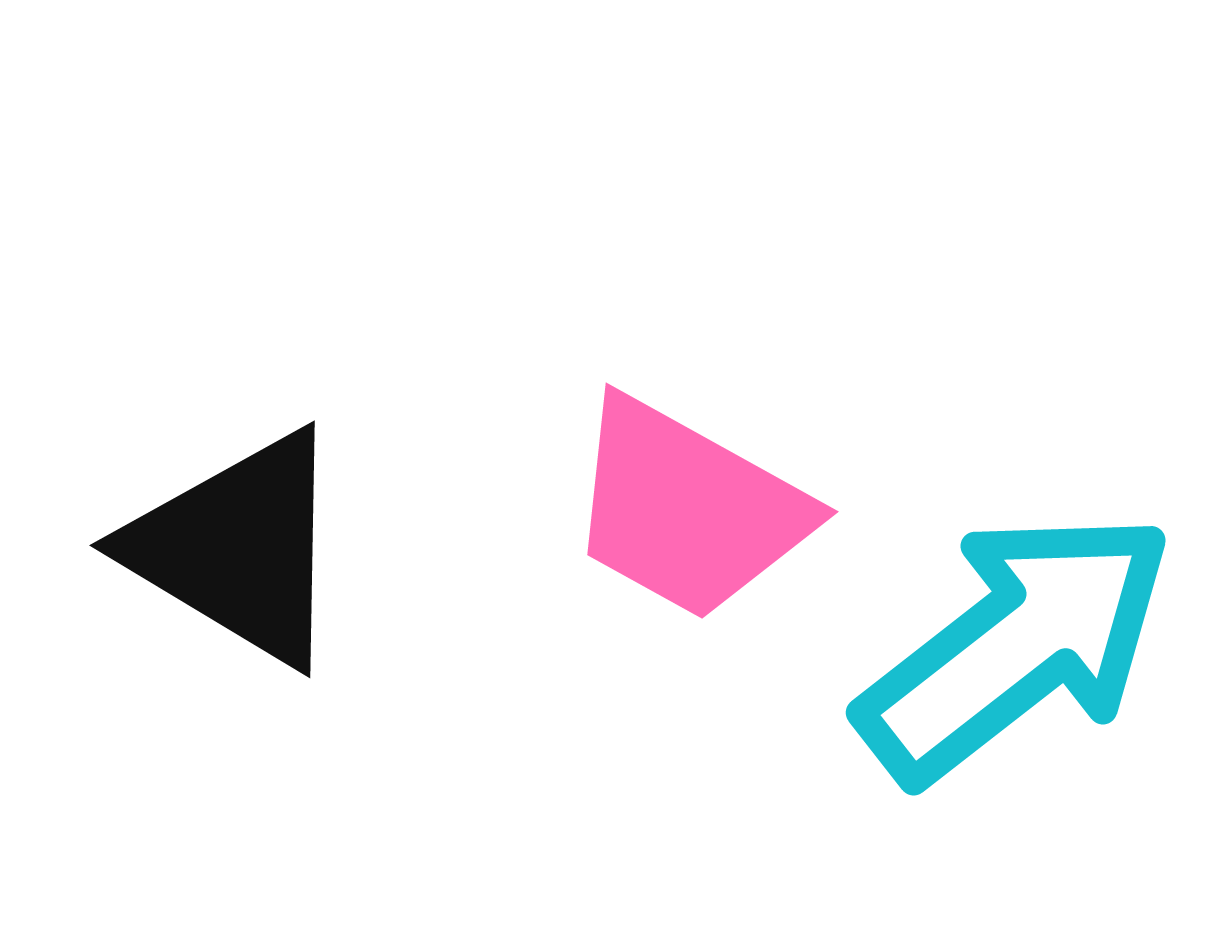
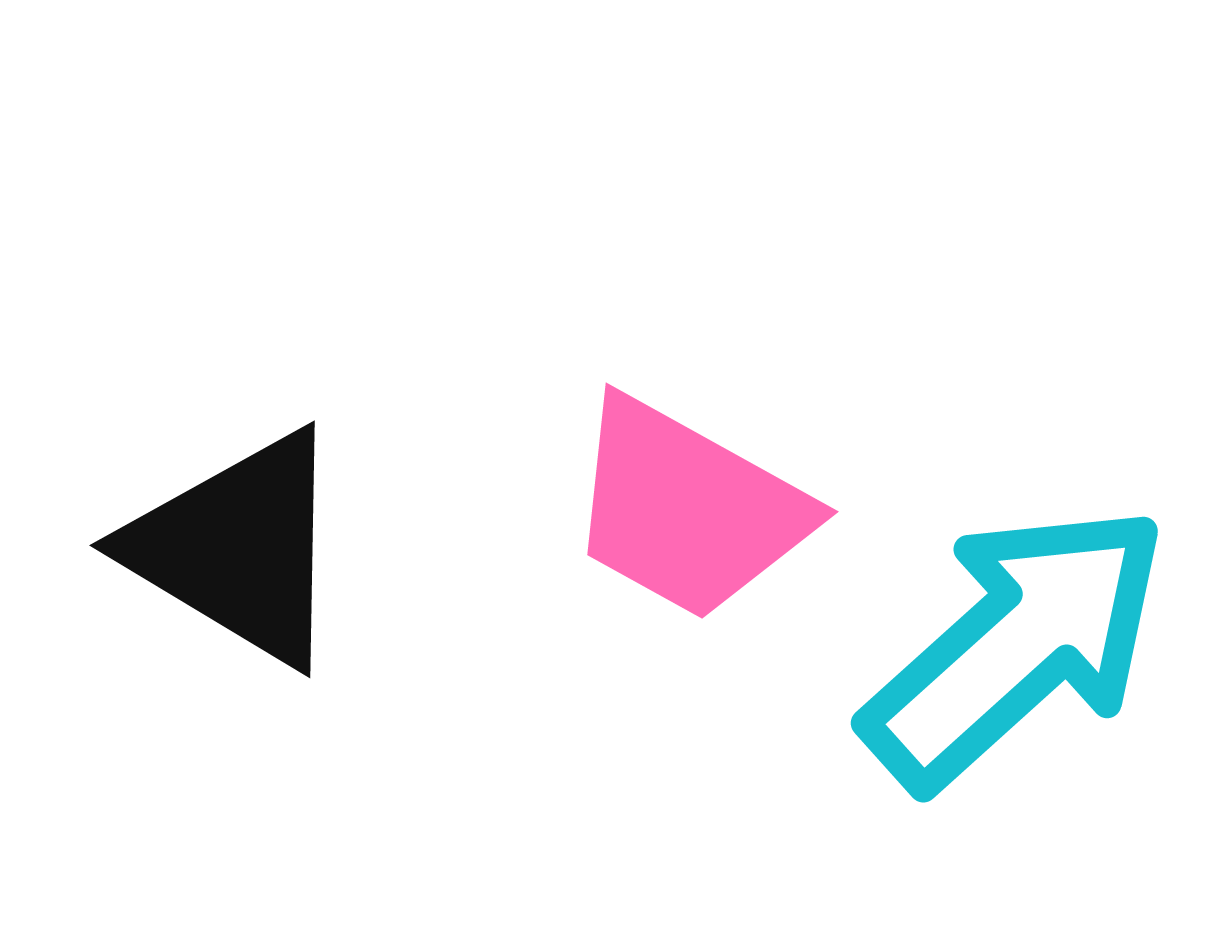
cyan arrow: rotated 4 degrees counterclockwise
